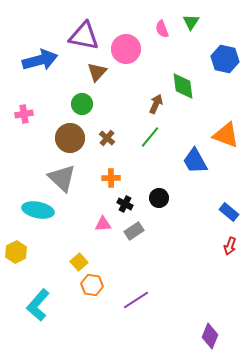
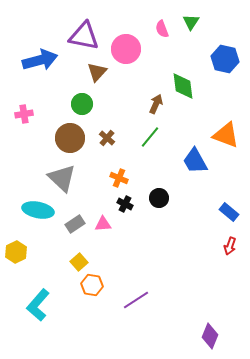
orange cross: moved 8 px right; rotated 24 degrees clockwise
gray rectangle: moved 59 px left, 7 px up
